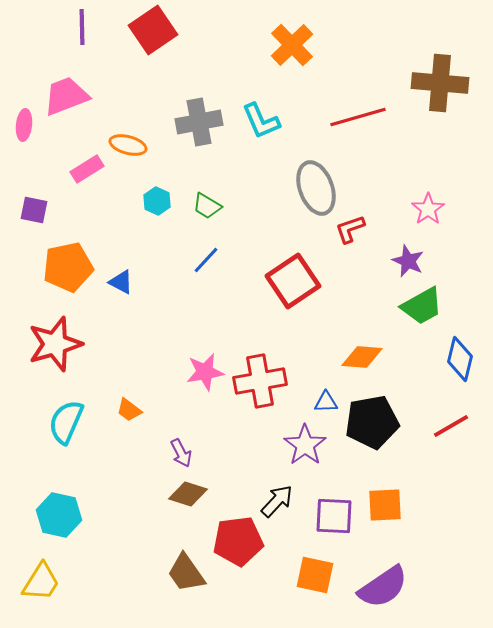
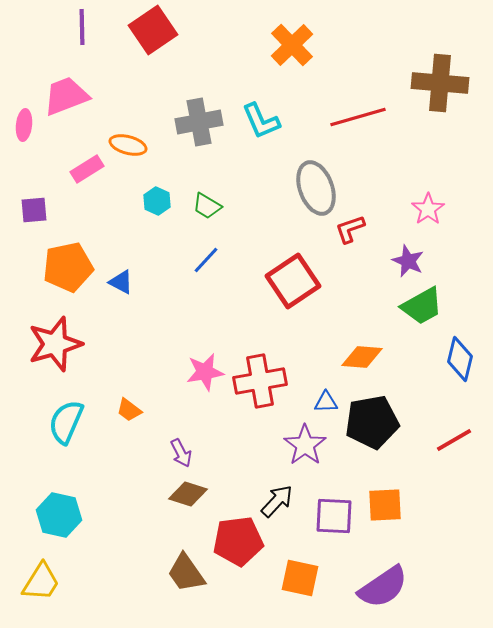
purple square at (34, 210): rotated 16 degrees counterclockwise
red line at (451, 426): moved 3 px right, 14 px down
orange square at (315, 575): moved 15 px left, 3 px down
